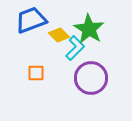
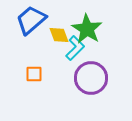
blue trapezoid: rotated 20 degrees counterclockwise
green star: moved 2 px left
yellow diamond: rotated 25 degrees clockwise
orange square: moved 2 px left, 1 px down
